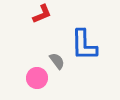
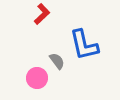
red L-shape: rotated 20 degrees counterclockwise
blue L-shape: rotated 12 degrees counterclockwise
